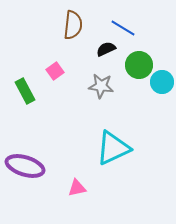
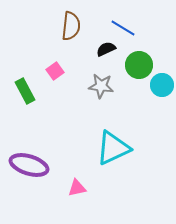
brown semicircle: moved 2 px left, 1 px down
cyan circle: moved 3 px down
purple ellipse: moved 4 px right, 1 px up
